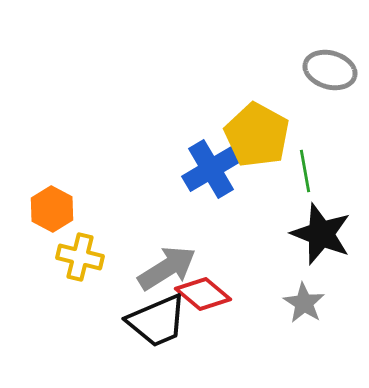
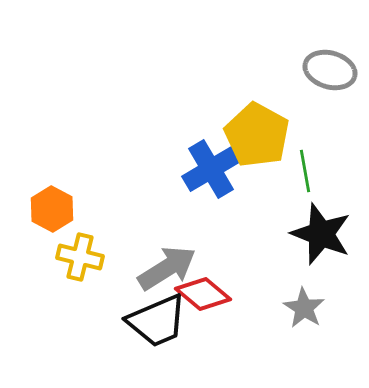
gray star: moved 5 px down
